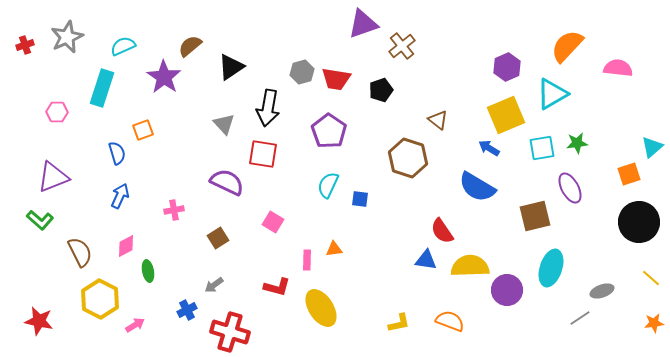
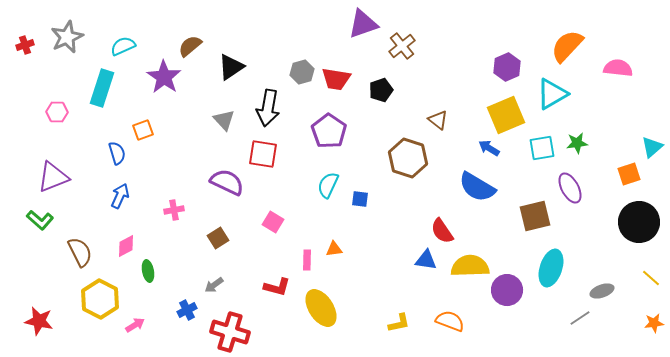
gray triangle at (224, 124): moved 4 px up
